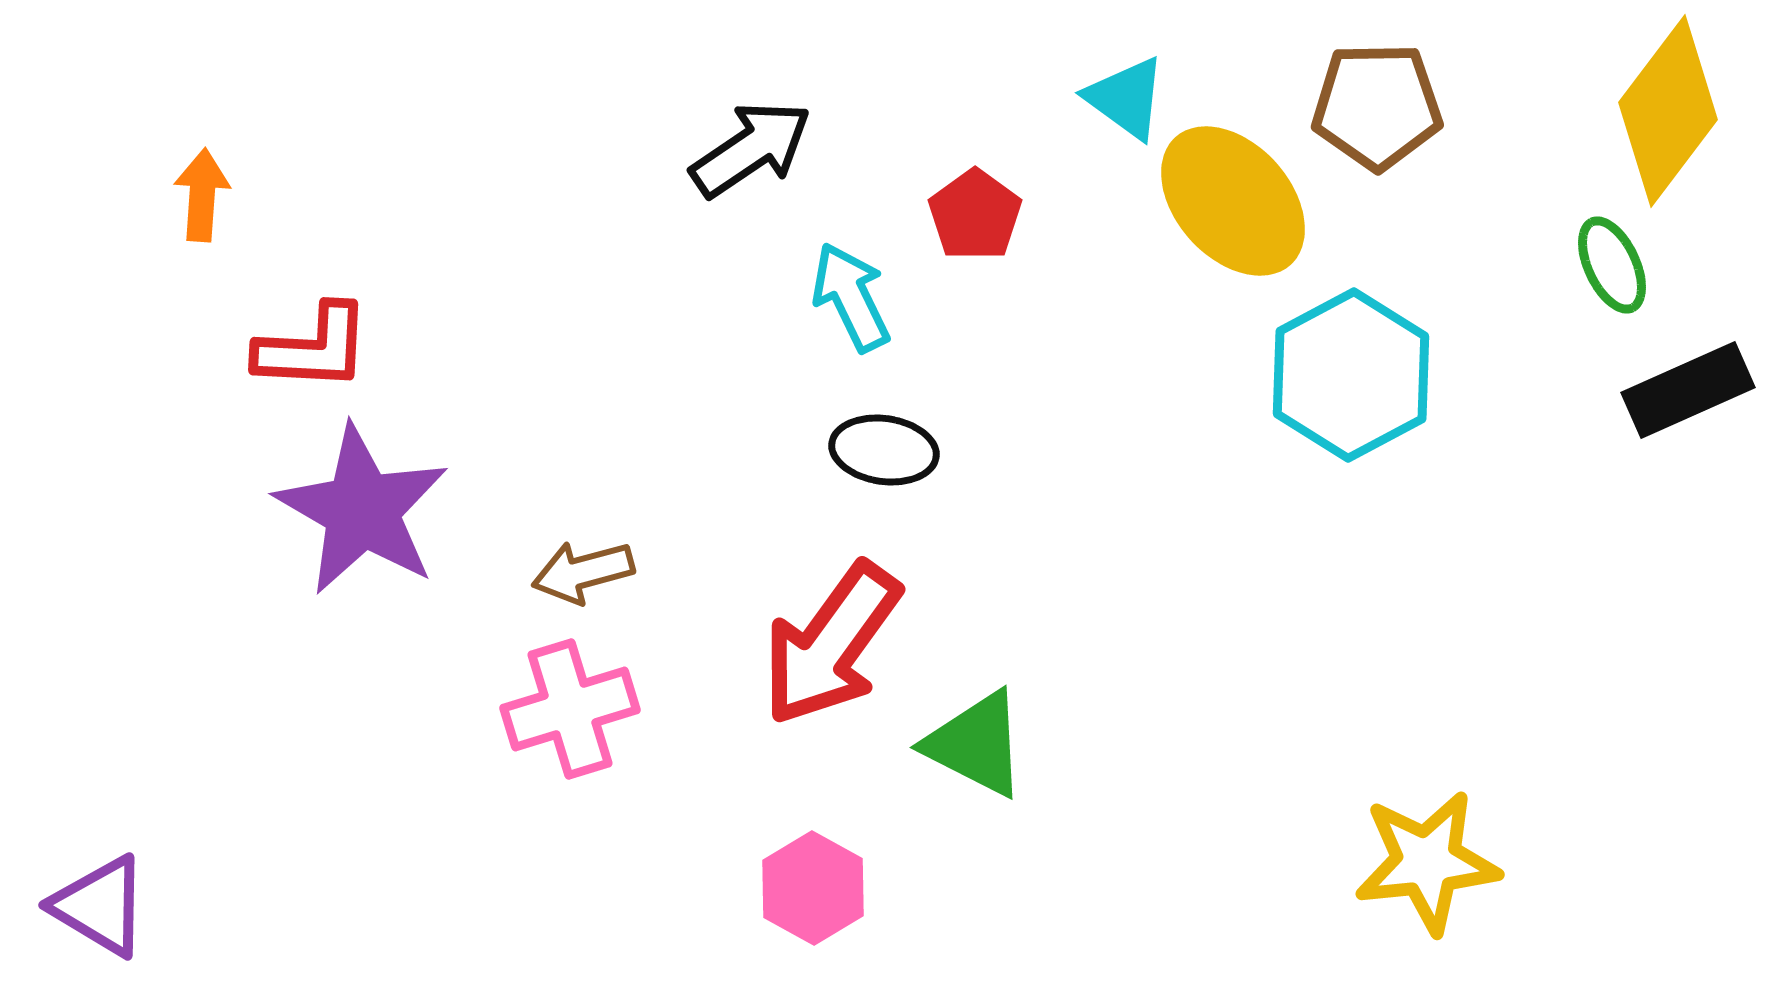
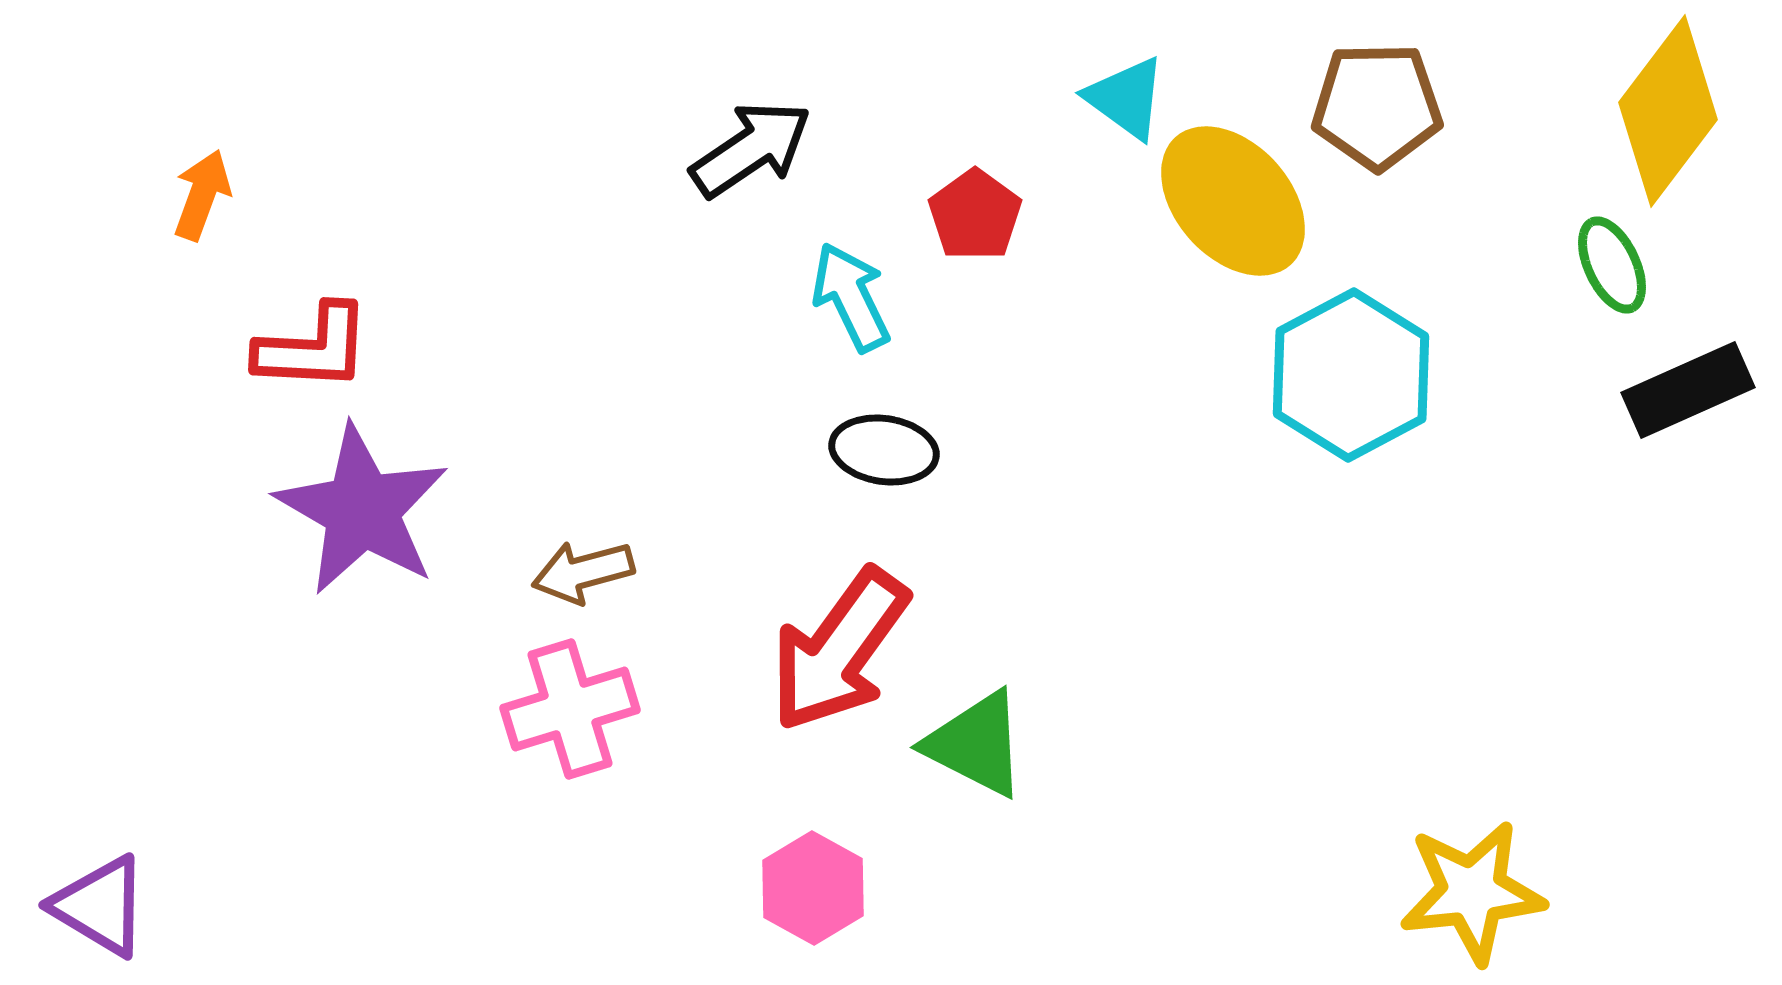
orange arrow: rotated 16 degrees clockwise
red arrow: moved 8 px right, 6 px down
yellow star: moved 45 px right, 30 px down
